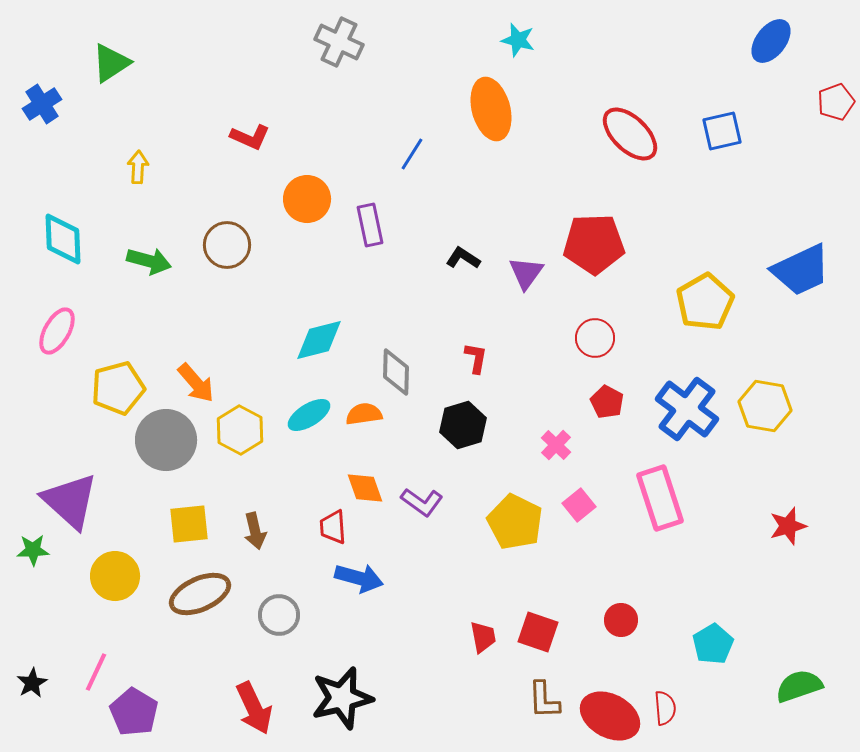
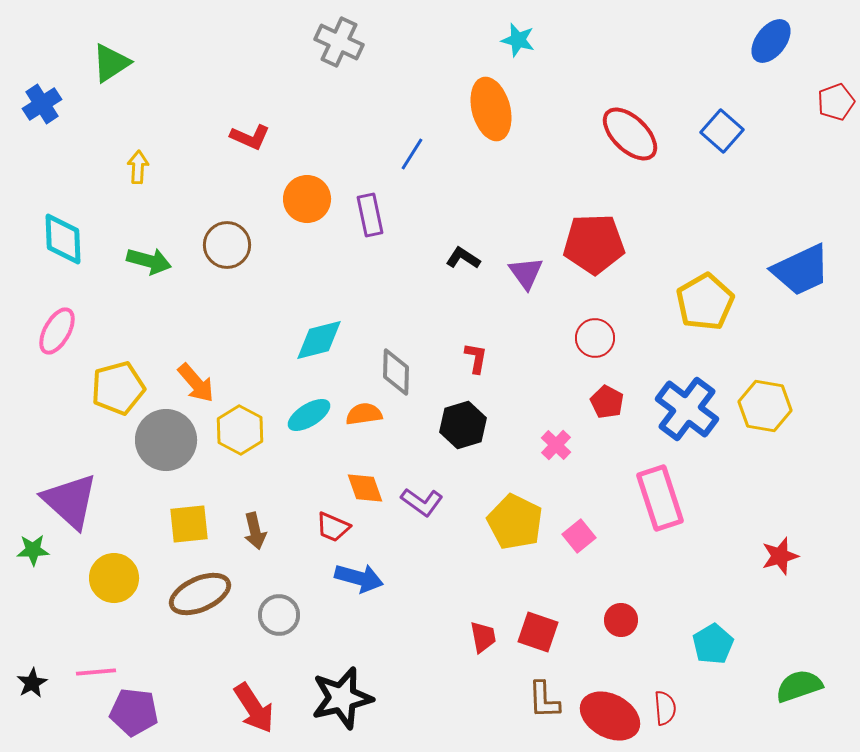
blue square at (722, 131): rotated 36 degrees counterclockwise
purple rectangle at (370, 225): moved 10 px up
purple triangle at (526, 273): rotated 12 degrees counterclockwise
pink square at (579, 505): moved 31 px down
red star at (788, 526): moved 8 px left, 30 px down
red trapezoid at (333, 527): rotated 63 degrees counterclockwise
yellow circle at (115, 576): moved 1 px left, 2 px down
pink line at (96, 672): rotated 60 degrees clockwise
red arrow at (254, 708): rotated 8 degrees counterclockwise
purple pentagon at (134, 712): rotated 24 degrees counterclockwise
